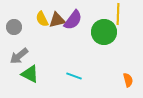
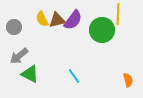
green circle: moved 2 px left, 2 px up
cyan line: rotated 35 degrees clockwise
